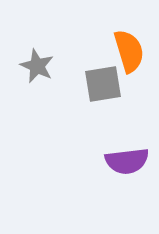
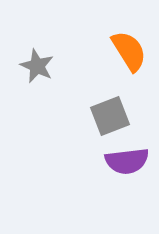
orange semicircle: rotated 15 degrees counterclockwise
gray square: moved 7 px right, 32 px down; rotated 12 degrees counterclockwise
